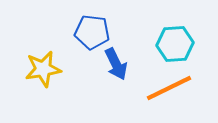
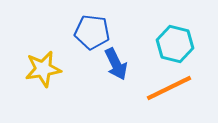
cyan hexagon: rotated 18 degrees clockwise
